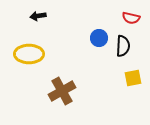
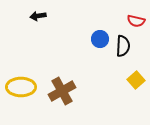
red semicircle: moved 5 px right, 3 px down
blue circle: moved 1 px right, 1 px down
yellow ellipse: moved 8 px left, 33 px down
yellow square: moved 3 px right, 2 px down; rotated 30 degrees counterclockwise
